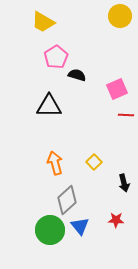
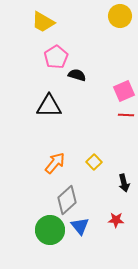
pink square: moved 7 px right, 2 px down
orange arrow: rotated 55 degrees clockwise
